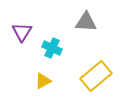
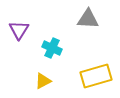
gray triangle: moved 2 px right, 3 px up
purple triangle: moved 3 px left, 2 px up
yellow rectangle: rotated 24 degrees clockwise
